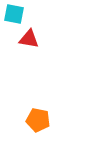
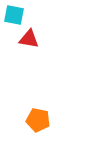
cyan square: moved 1 px down
